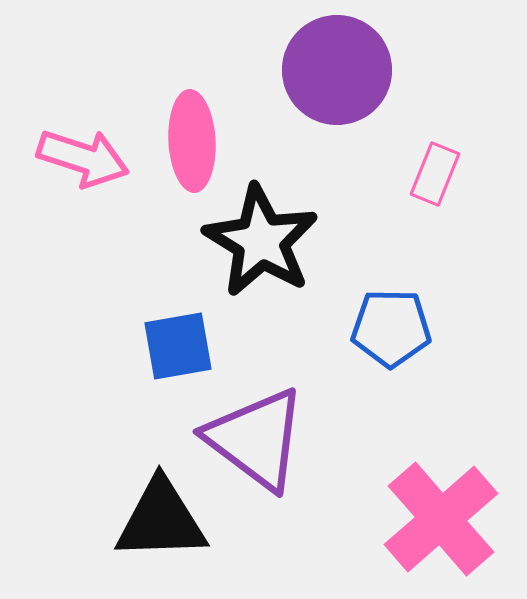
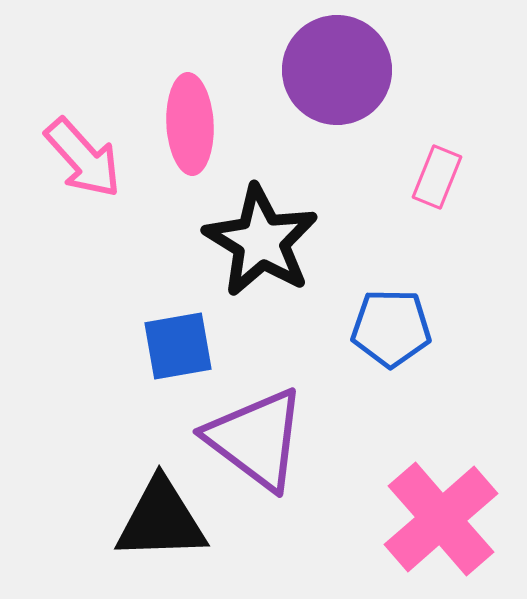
pink ellipse: moved 2 px left, 17 px up
pink arrow: rotated 30 degrees clockwise
pink rectangle: moved 2 px right, 3 px down
